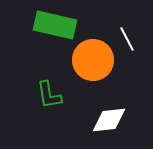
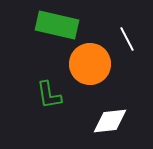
green rectangle: moved 2 px right
orange circle: moved 3 px left, 4 px down
white diamond: moved 1 px right, 1 px down
